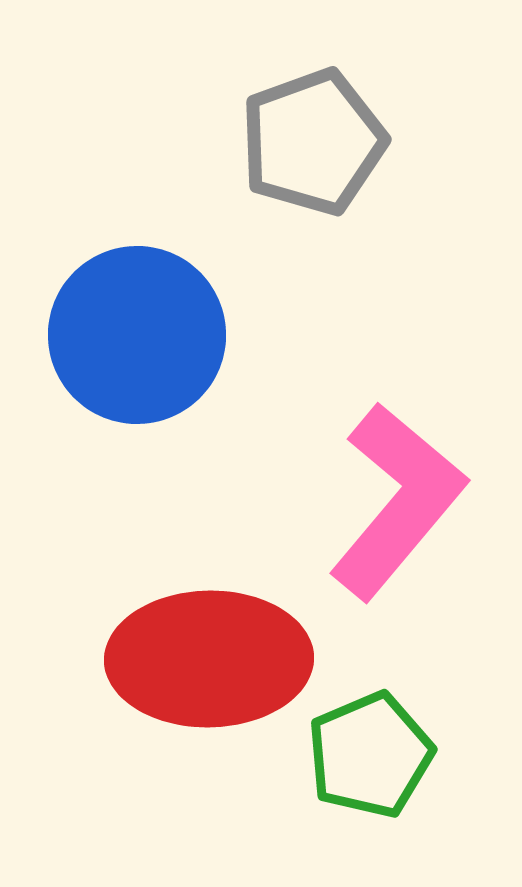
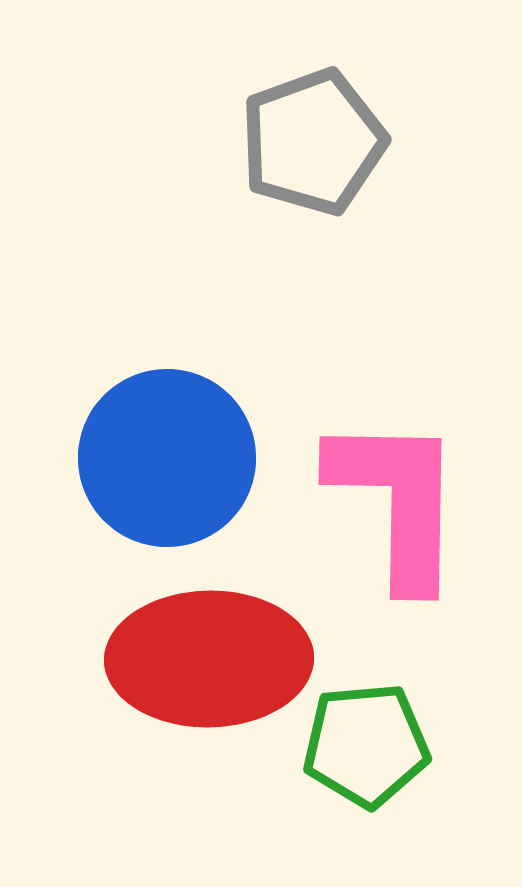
blue circle: moved 30 px right, 123 px down
pink L-shape: rotated 39 degrees counterclockwise
green pentagon: moved 4 px left, 10 px up; rotated 18 degrees clockwise
